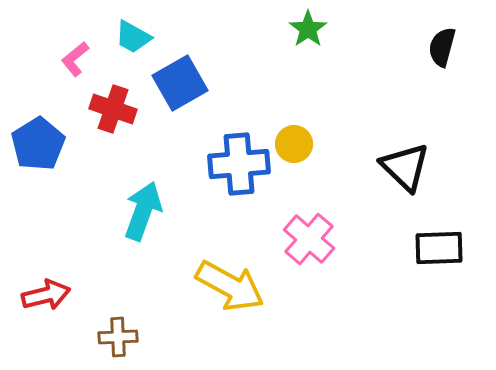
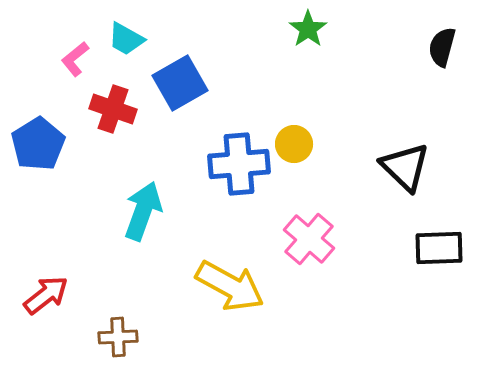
cyan trapezoid: moved 7 px left, 2 px down
red arrow: rotated 24 degrees counterclockwise
